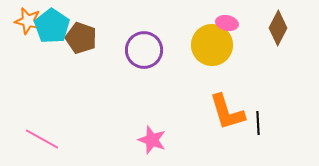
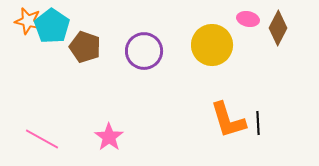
pink ellipse: moved 21 px right, 4 px up
brown pentagon: moved 4 px right, 9 px down
purple circle: moved 1 px down
orange L-shape: moved 1 px right, 8 px down
pink star: moved 43 px left, 3 px up; rotated 16 degrees clockwise
